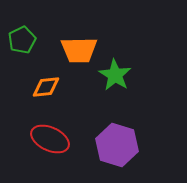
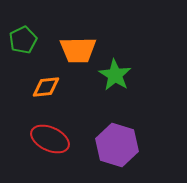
green pentagon: moved 1 px right
orange trapezoid: moved 1 px left
